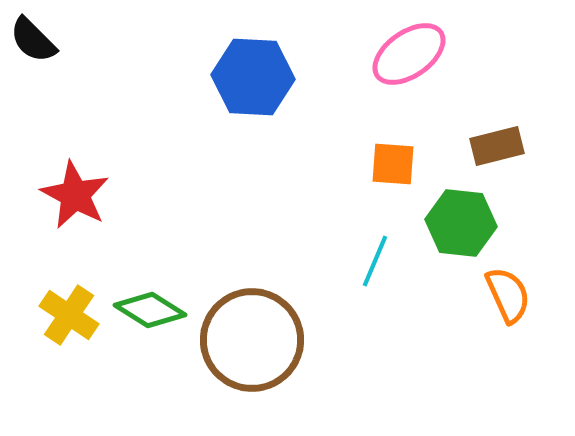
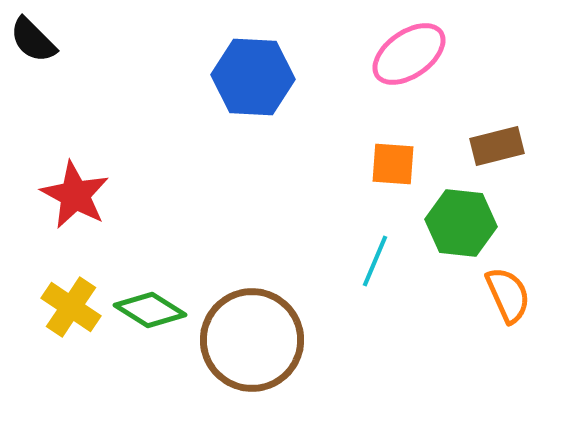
yellow cross: moved 2 px right, 8 px up
